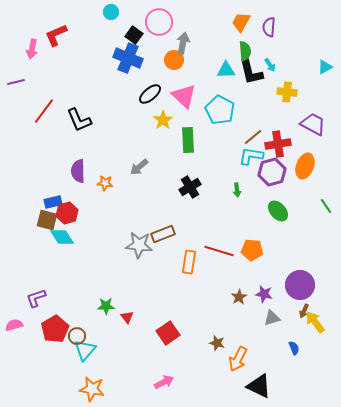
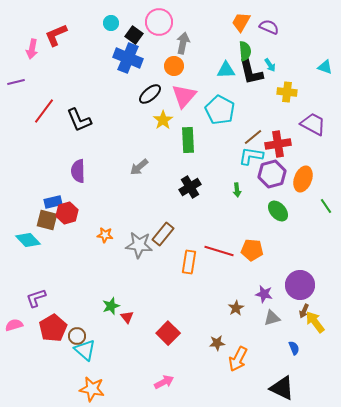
cyan circle at (111, 12): moved 11 px down
purple semicircle at (269, 27): rotated 108 degrees clockwise
orange circle at (174, 60): moved 6 px down
cyan triangle at (325, 67): rotated 49 degrees clockwise
pink triangle at (184, 96): rotated 28 degrees clockwise
orange ellipse at (305, 166): moved 2 px left, 13 px down
purple hexagon at (272, 172): moved 2 px down
orange star at (105, 183): moved 52 px down
brown rectangle at (163, 234): rotated 30 degrees counterclockwise
cyan diamond at (62, 237): moved 34 px left, 3 px down; rotated 10 degrees counterclockwise
brown star at (239, 297): moved 3 px left, 11 px down
green star at (106, 306): moved 5 px right; rotated 18 degrees counterclockwise
red pentagon at (55, 329): moved 2 px left, 1 px up
red square at (168, 333): rotated 10 degrees counterclockwise
brown star at (217, 343): rotated 21 degrees counterclockwise
cyan triangle at (85, 350): rotated 30 degrees counterclockwise
black triangle at (259, 386): moved 23 px right, 2 px down
